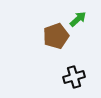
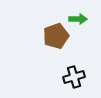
green arrow: rotated 42 degrees clockwise
